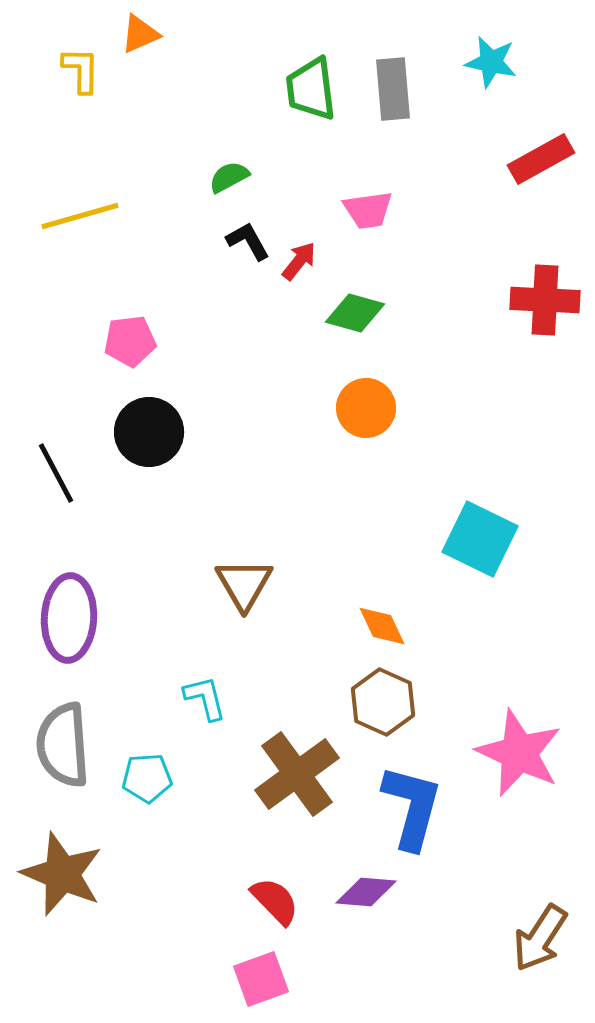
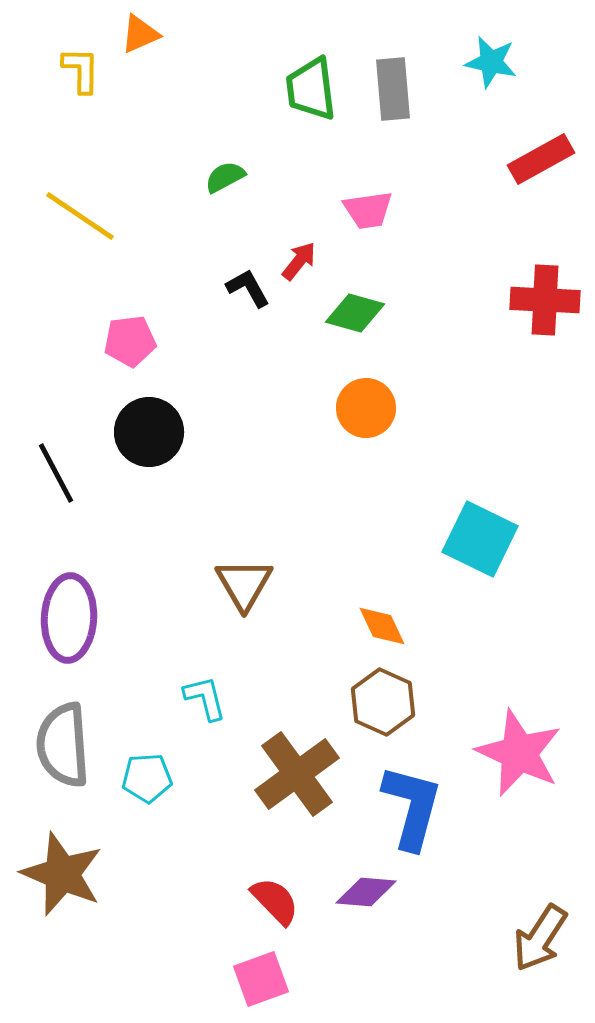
green semicircle: moved 4 px left
yellow line: rotated 50 degrees clockwise
black L-shape: moved 47 px down
